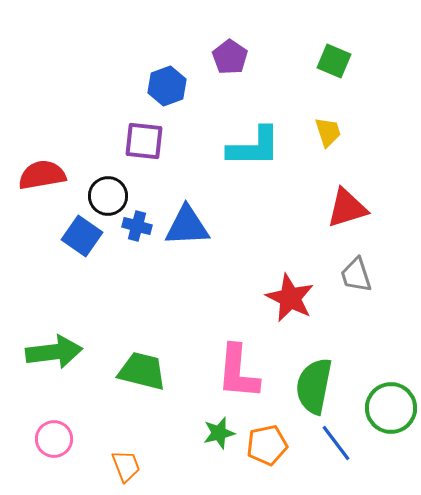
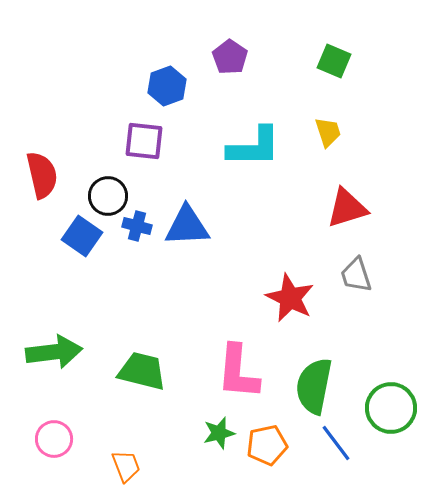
red semicircle: rotated 87 degrees clockwise
